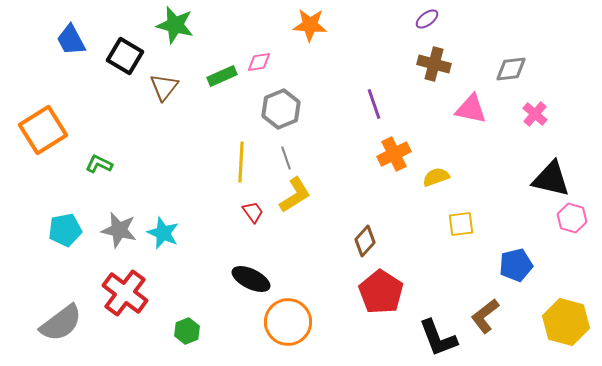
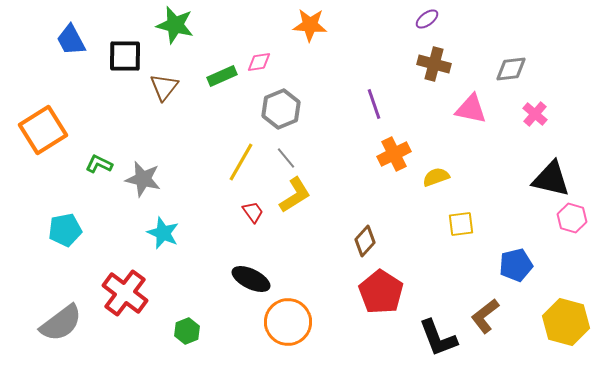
black square: rotated 30 degrees counterclockwise
gray line: rotated 20 degrees counterclockwise
yellow line: rotated 27 degrees clockwise
gray star: moved 24 px right, 51 px up
